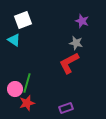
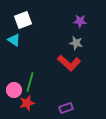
purple star: moved 2 px left; rotated 16 degrees counterclockwise
red L-shape: rotated 110 degrees counterclockwise
green line: moved 3 px right, 1 px up
pink circle: moved 1 px left, 1 px down
